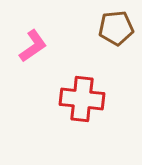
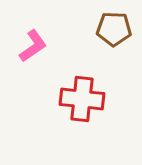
brown pentagon: moved 2 px left, 1 px down; rotated 8 degrees clockwise
